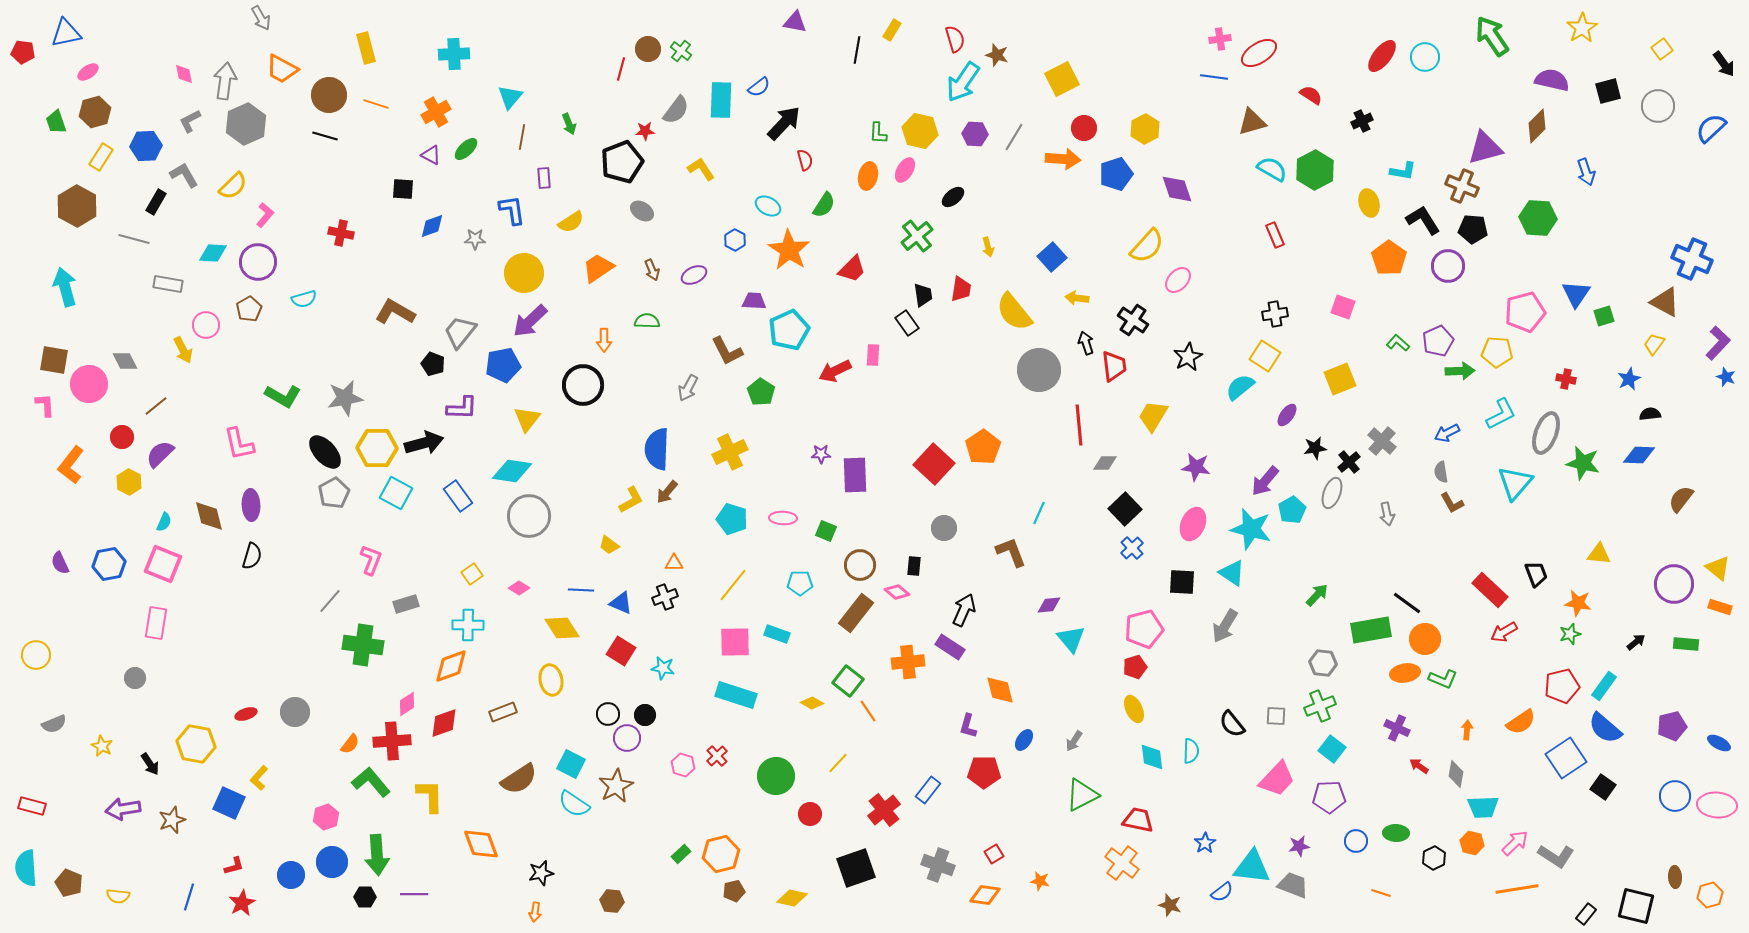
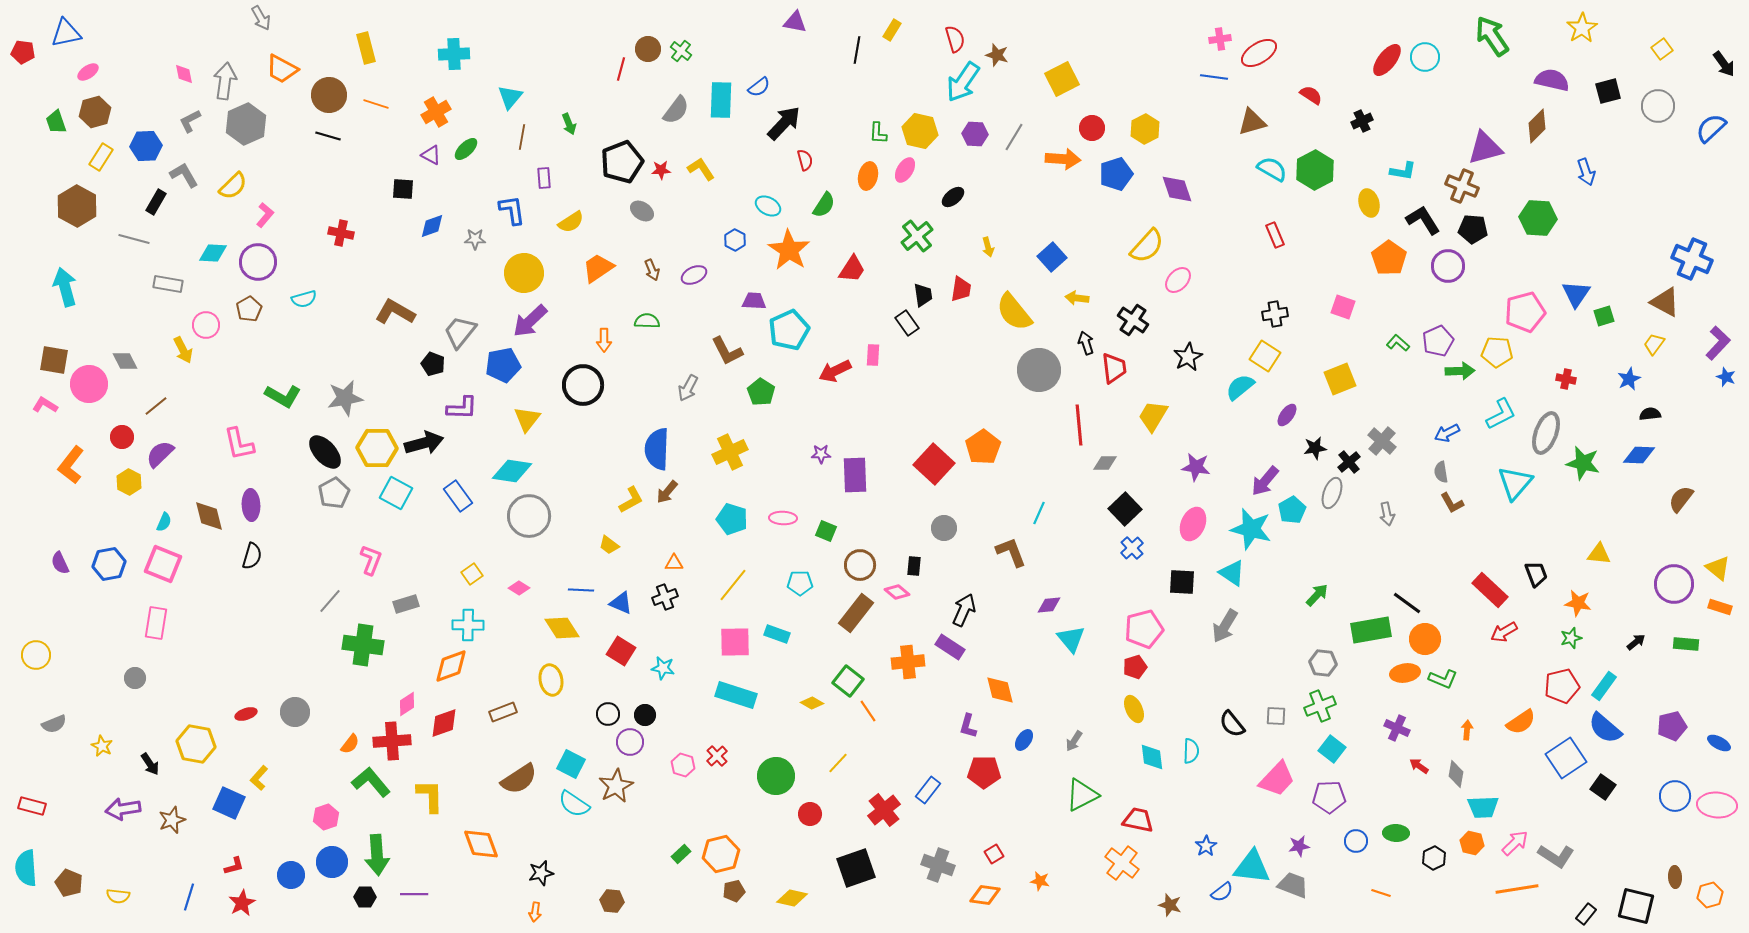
red ellipse at (1382, 56): moved 5 px right, 4 px down
red circle at (1084, 128): moved 8 px right
red star at (645, 131): moved 16 px right, 39 px down
black line at (325, 136): moved 3 px right
red trapezoid at (852, 269): rotated 12 degrees counterclockwise
red trapezoid at (1114, 366): moved 2 px down
pink L-shape at (45, 405): rotated 55 degrees counterclockwise
green star at (1570, 634): moved 1 px right, 4 px down
purple circle at (627, 738): moved 3 px right, 4 px down
blue star at (1205, 843): moved 1 px right, 3 px down
